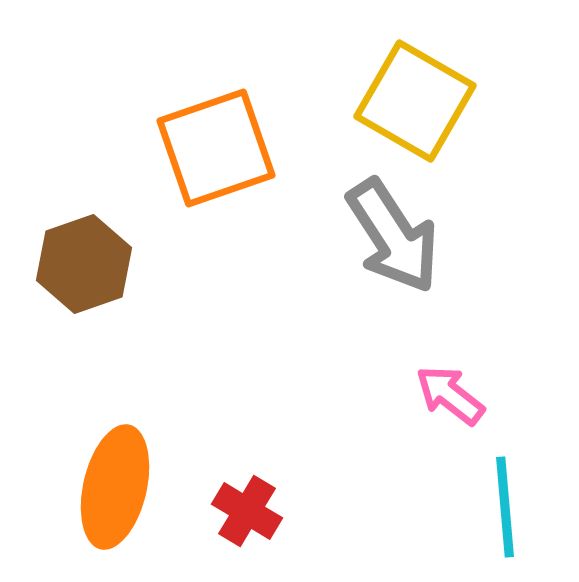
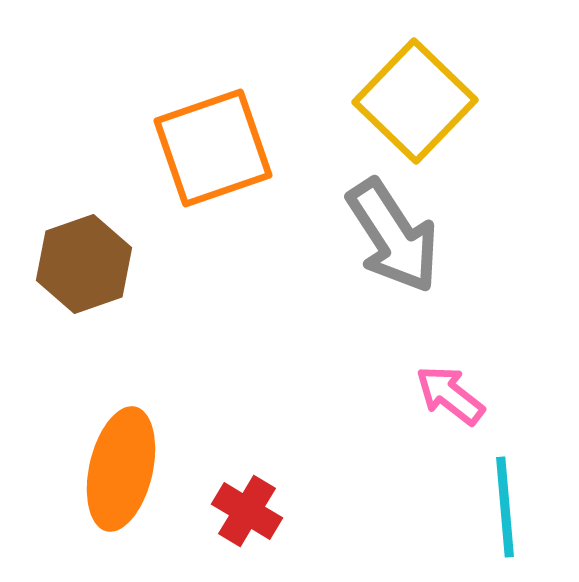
yellow square: rotated 14 degrees clockwise
orange square: moved 3 px left
orange ellipse: moved 6 px right, 18 px up
